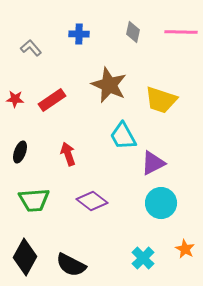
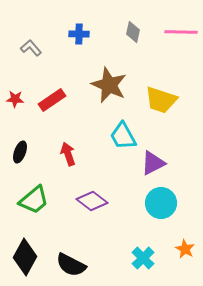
green trapezoid: rotated 36 degrees counterclockwise
